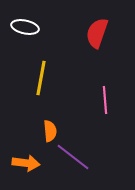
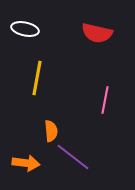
white ellipse: moved 2 px down
red semicircle: rotated 96 degrees counterclockwise
yellow line: moved 4 px left
pink line: rotated 16 degrees clockwise
orange semicircle: moved 1 px right
